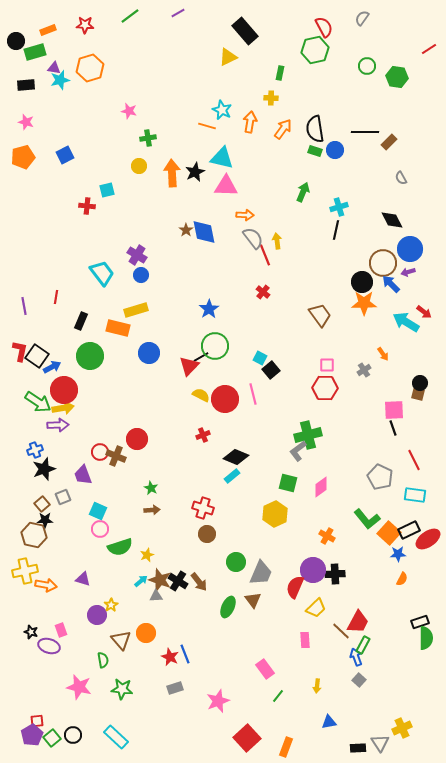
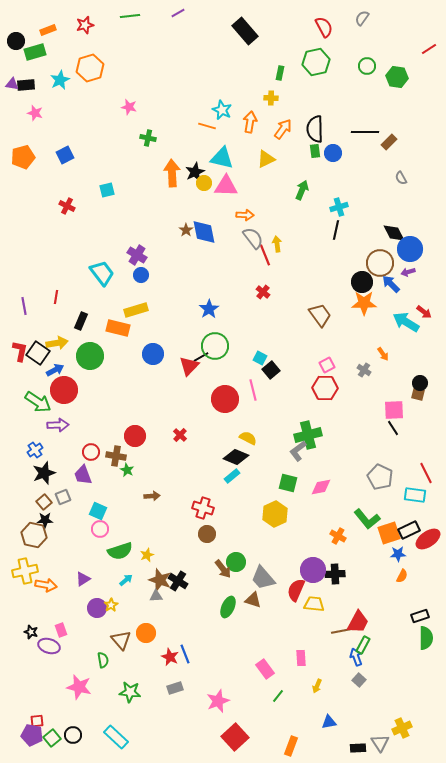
green line at (130, 16): rotated 30 degrees clockwise
red star at (85, 25): rotated 18 degrees counterclockwise
green hexagon at (315, 50): moved 1 px right, 12 px down
yellow triangle at (228, 57): moved 38 px right, 102 px down
purple triangle at (54, 68): moved 42 px left, 16 px down
cyan star at (60, 80): rotated 12 degrees counterclockwise
pink star at (129, 111): moved 4 px up
pink star at (26, 122): moved 9 px right, 9 px up
black semicircle at (315, 129): rotated 8 degrees clockwise
green cross at (148, 138): rotated 21 degrees clockwise
blue circle at (335, 150): moved 2 px left, 3 px down
green rectangle at (315, 151): rotated 64 degrees clockwise
yellow circle at (139, 166): moved 65 px right, 17 px down
green arrow at (303, 192): moved 1 px left, 2 px up
red cross at (87, 206): moved 20 px left; rotated 21 degrees clockwise
black diamond at (392, 220): moved 2 px right, 13 px down
yellow arrow at (277, 241): moved 3 px down
brown circle at (383, 263): moved 3 px left
blue circle at (149, 353): moved 4 px right, 1 px down
black square at (37, 356): moved 1 px right, 3 px up
pink square at (327, 365): rotated 28 degrees counterclockwise
blue arrow at (52, 367): moved 3 px right, 3 px down
gray cross at (364, 370): rotated 24 degrees counterclockwise
pink line at (253, 394): moved 4 px up
yellow semicircle at (201, 395): moved 47 px right, 43 px down
yellow arrow at (63, 408): moved 6 px left, 65 px up
black line at (393, 428): rotated 14 degrees counterclockwise
red cross at (203, 435): moved 23 px left; rotated 24 degrees counterclockwise
red circle at (137, 439): moved 2 px left, 3 px up
blue cross at (35, 450): rotated 14 degrees counterclockwise
red circle at (100, 452): moved 9 px left
brown cross at (116, 456): rotated 12 degrees counterclockwise
red line at (414, 460): moved 12 px right, 13 px down
black star at (44, 469): moved 4 px down
pink diamond at (321, 487): rotated 25 degrees clockwise
green star at (151, 488): moved 24 px left, 18 px up
brown square at (42, 504): moved 2 px right, 2 px up
brown arrow at (152, 510): moved 14 px up
orange square at (389, 533): rotated 30 degrees clockwise
orange cross at (327, 536): moved 11 px right
green semicircle at (120, 547): moved 4 px down
gray trapezoid at (261, 573): moved 2 px right, 5 px down; rotated 116 degrees clockwise
purple triangle at (83, 579): rotated 49 degrees counterclockwise
orange semicircle at (402, 579): moved 3 px up
cyan arrow at (141, 581): moved 15 px left, 1 px up
brown arrow at (199, 582): moved 24 px right, 13 px up
red semicircle at (295, 587): moved 1 px right, 3 px down
brown triangle at (253, 600): rotated 36 degrees counterclockwise
yellow trapezoid at (316, 608): moved 2 px left, 4 px up; rotated 130 degrees counterclockwise
purple circle at (97, 615): moved 7 px up
black rectangle at (420, 622): moved 6 px up
brown line at (341, 631): rotated 54 degrees counterclockwise
pink rectangle at (305, 640): moved 4 px left, 18 px down
yellow arrow at (317, 686): rotated 16 degrees clockwise
green star at (122, 689): moved 8 px right, 3 px down
purple pentagon at (32, 735): rotated 30 degrees counterclockwise
red square at (247, 738): moved 12 px left, 1 px up
orange rectangle at (286, 747): moved 5 px right, 1 px up
